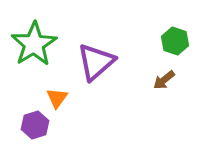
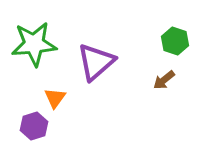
green star: rotated 27 degrees clockwise
orange triangle: moved 2 px left
purple hexagon: moved 1 px left, 1 px down
